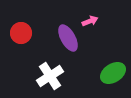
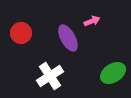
pink arrow: moved 2 px right
